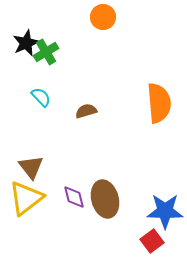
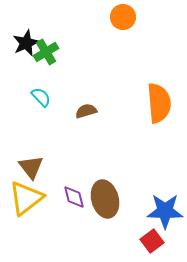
orange circle: moved 20 px right
